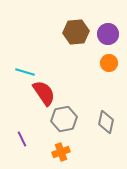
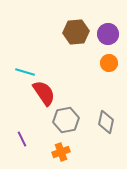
gray hexagon: moved 2 px right, 1 px down
